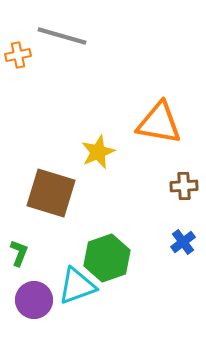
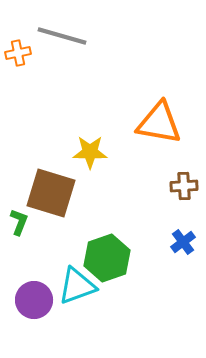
orange cross: moved 2 px up
yellow star: moved 8 px left; rotated 24 degrees clockwise
green L-shape: moved 31 px up
